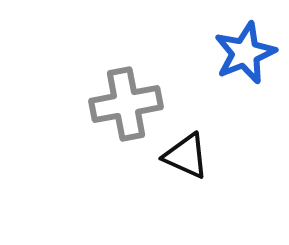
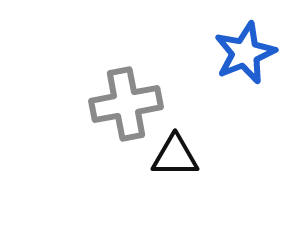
black triangle: moved 11 px left; rotated 24 degrees counterclockwise
